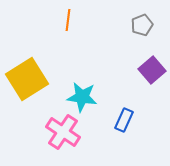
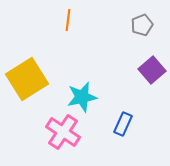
cyan star: rotated 20 degrees counterclockwise
blue rectangle: moved 1 px left, 4 px down
